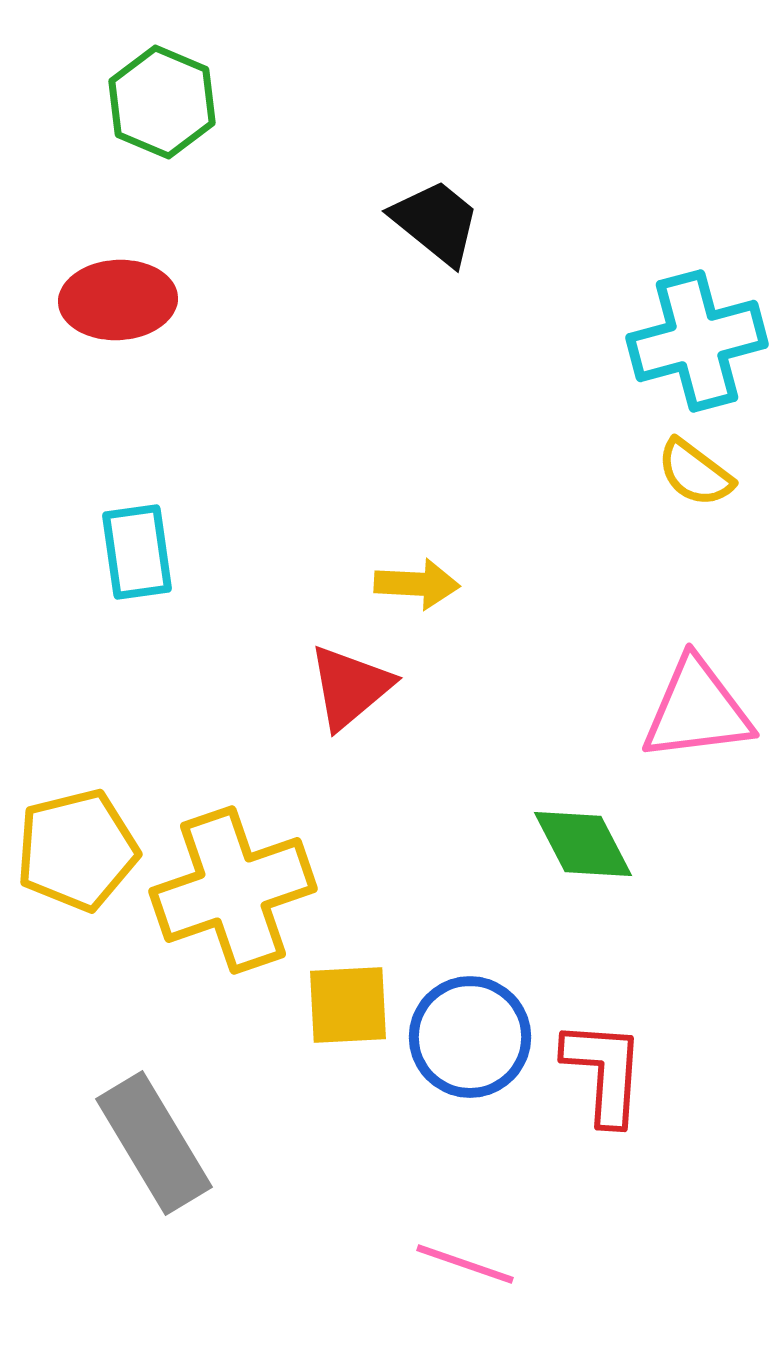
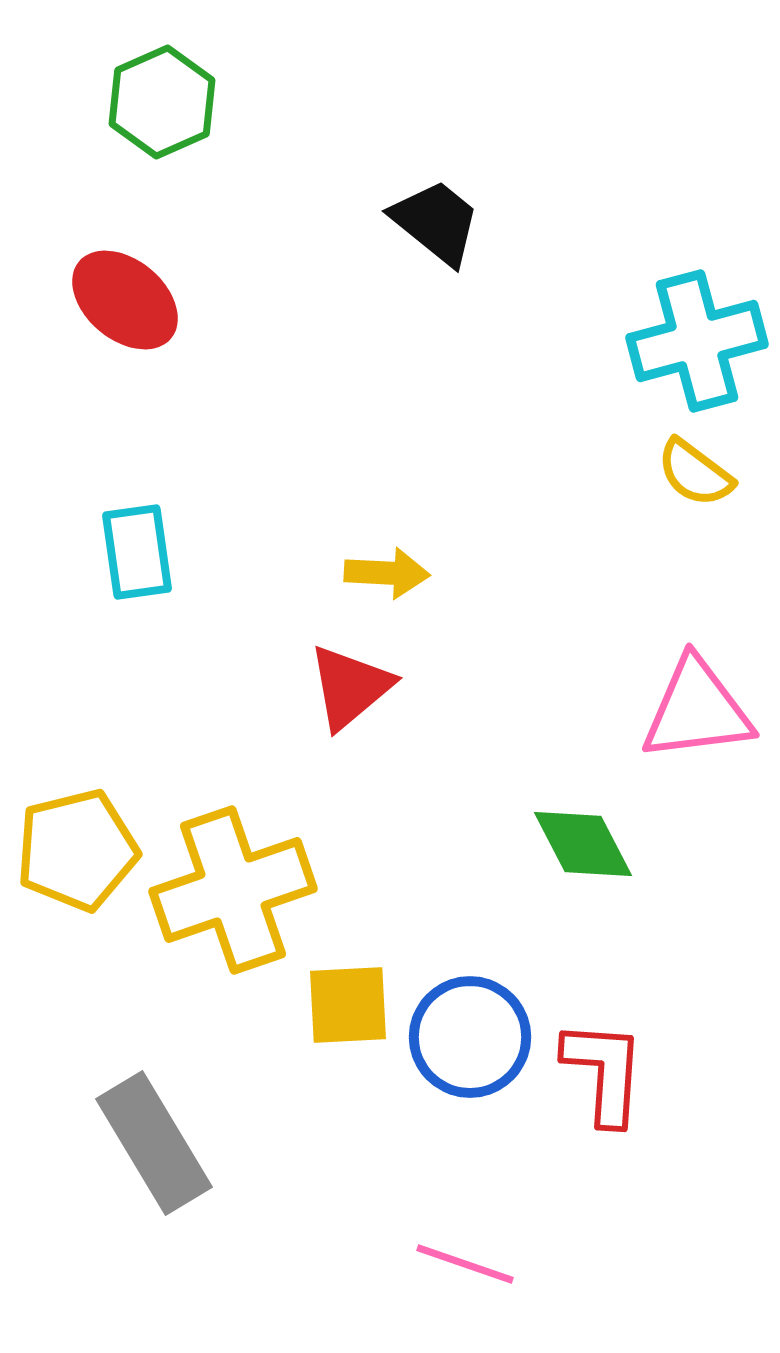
green hexagon: rotated 13 degrees clockwise
red ellipse: moved 7 px right; rotated 43 degrees clockwise
yellow arrow: moved 30 px left, 11 px up
